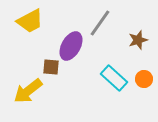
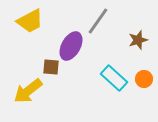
gray line: moved 2 px left, 2 px up
